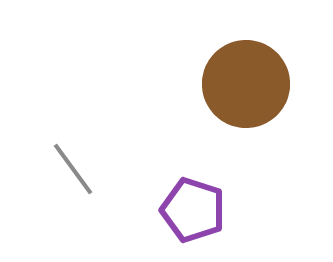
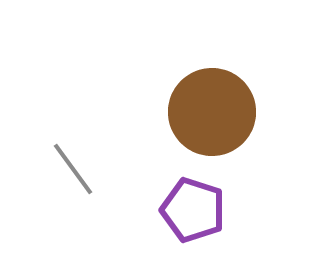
brown circle: moved 34 px left, 28 px down
